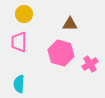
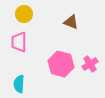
brown triangle: moved 1 px right, 2 px up; rotated 21 degrees clockwise
pink hexagon: moved 11 px down
